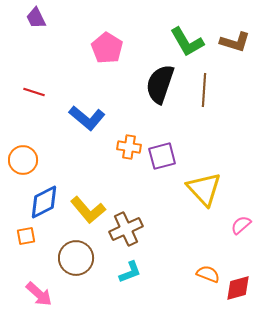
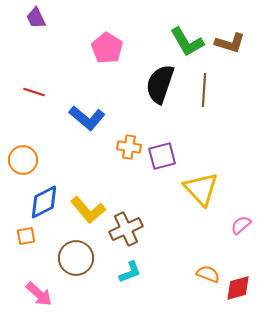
brown L-shape: moved 5 px left, 1 px down
yellow triangle: moved 3 px left
